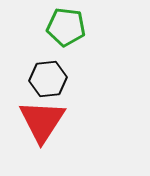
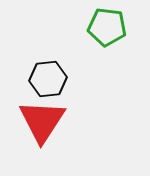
green pentagon: moved 41 px right
